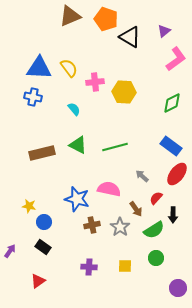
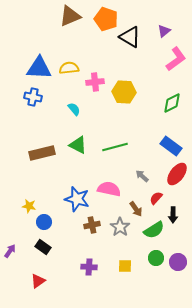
yellow semicircle: rotated 60 degrees counterclockwise
purple circle: moved 26 px up
